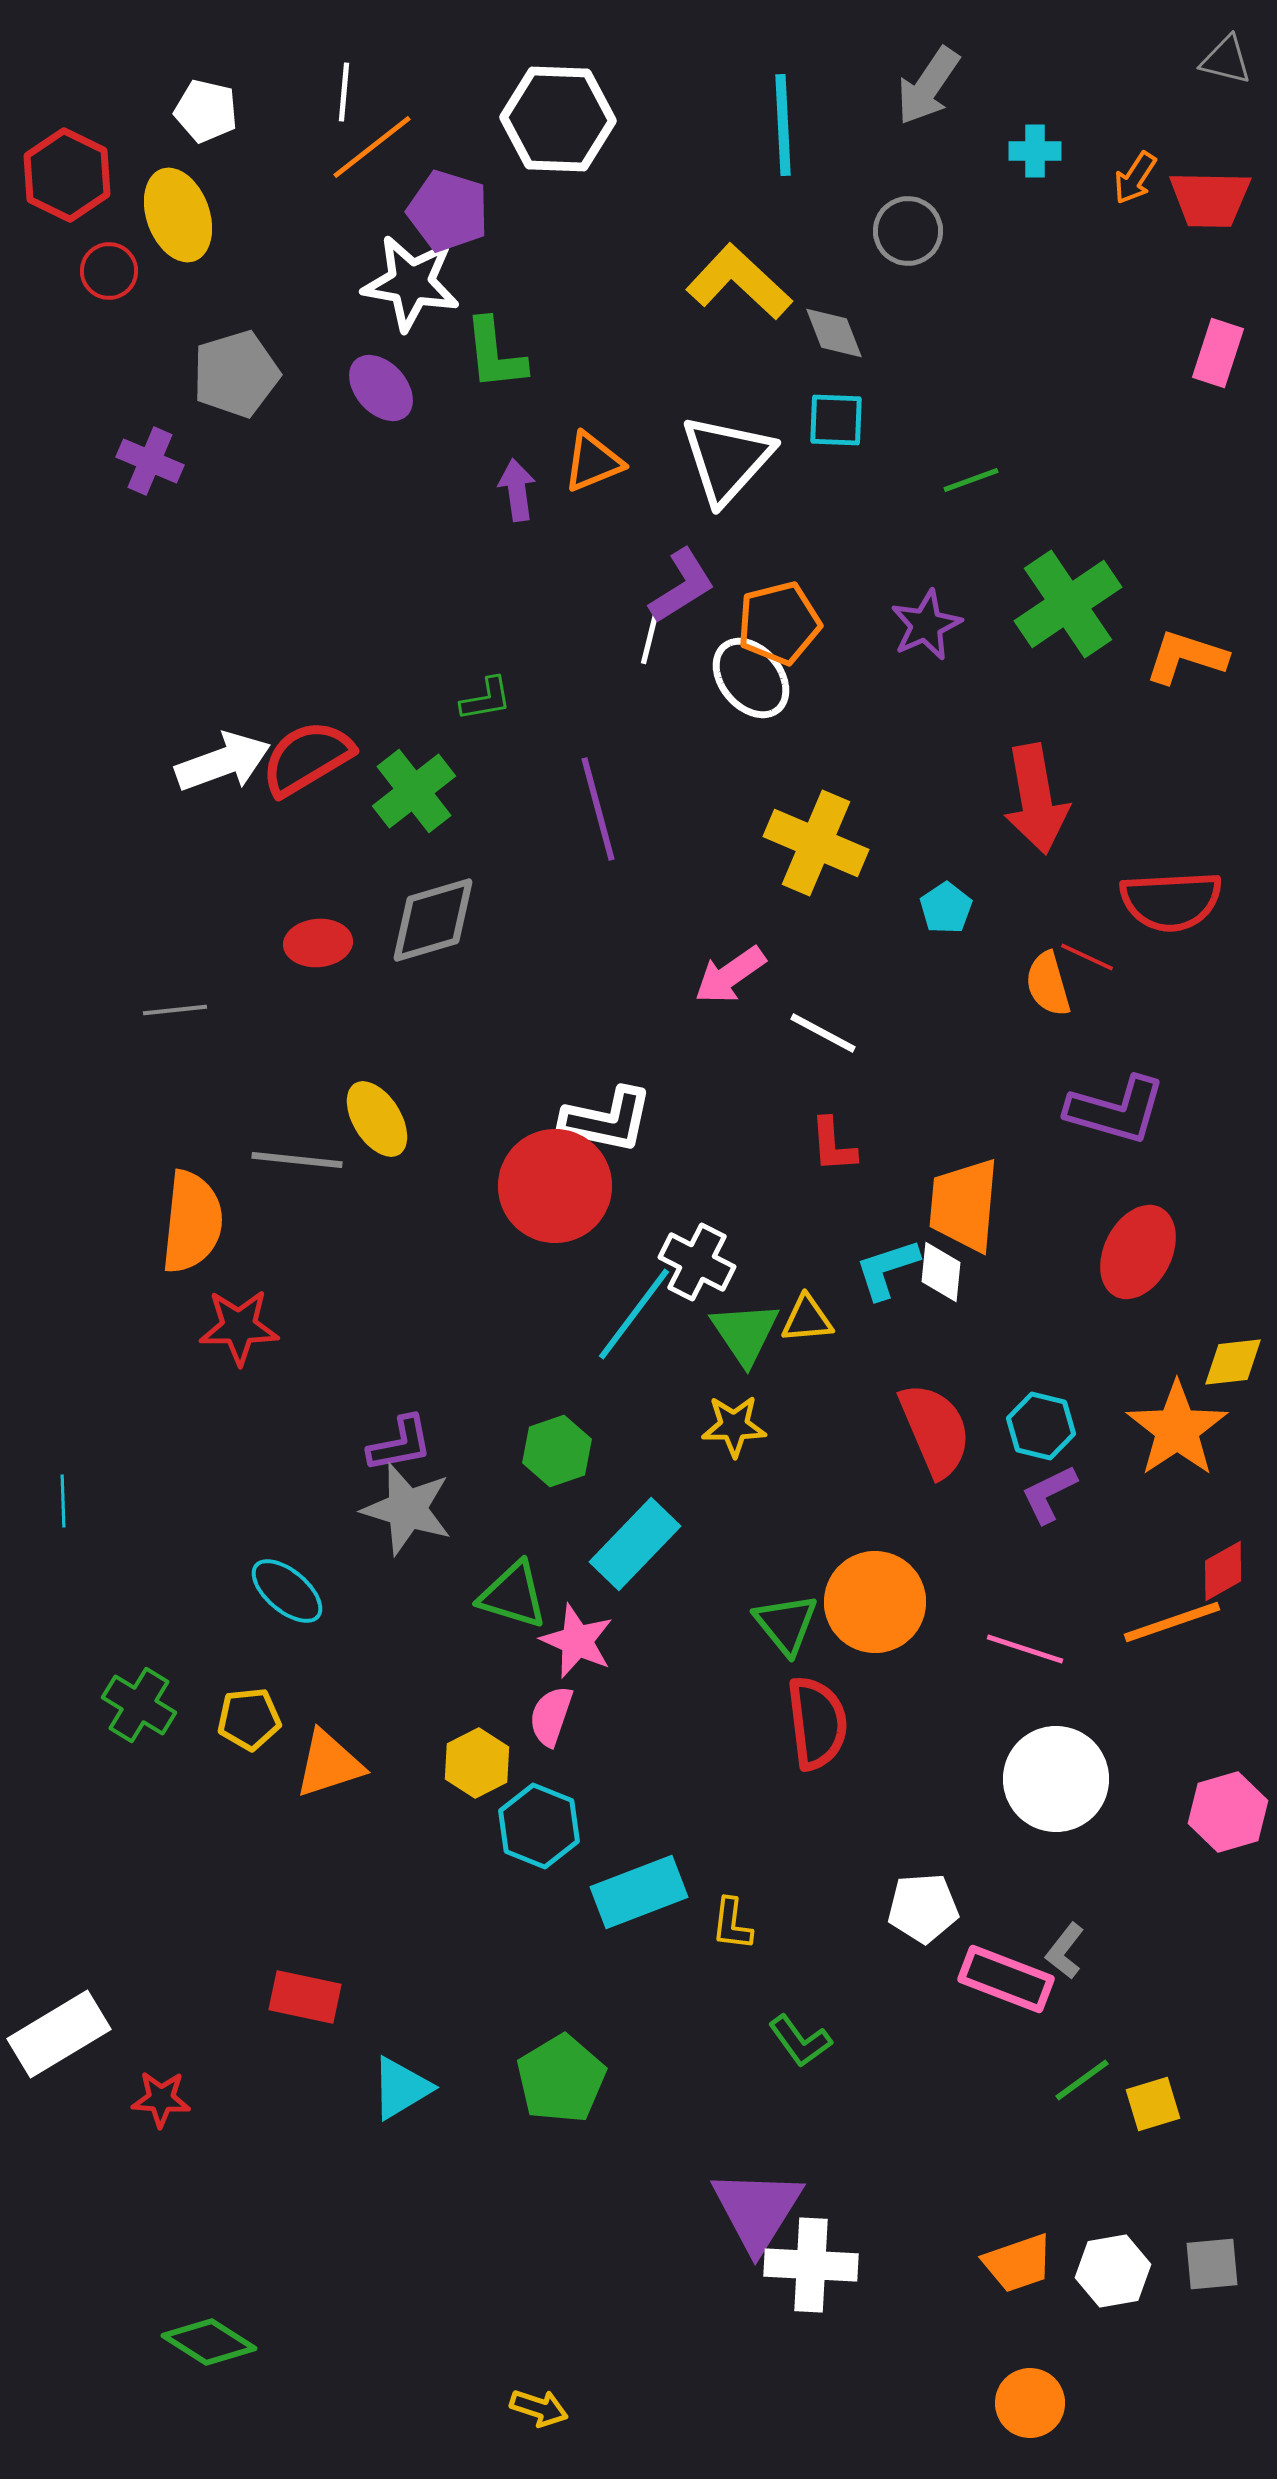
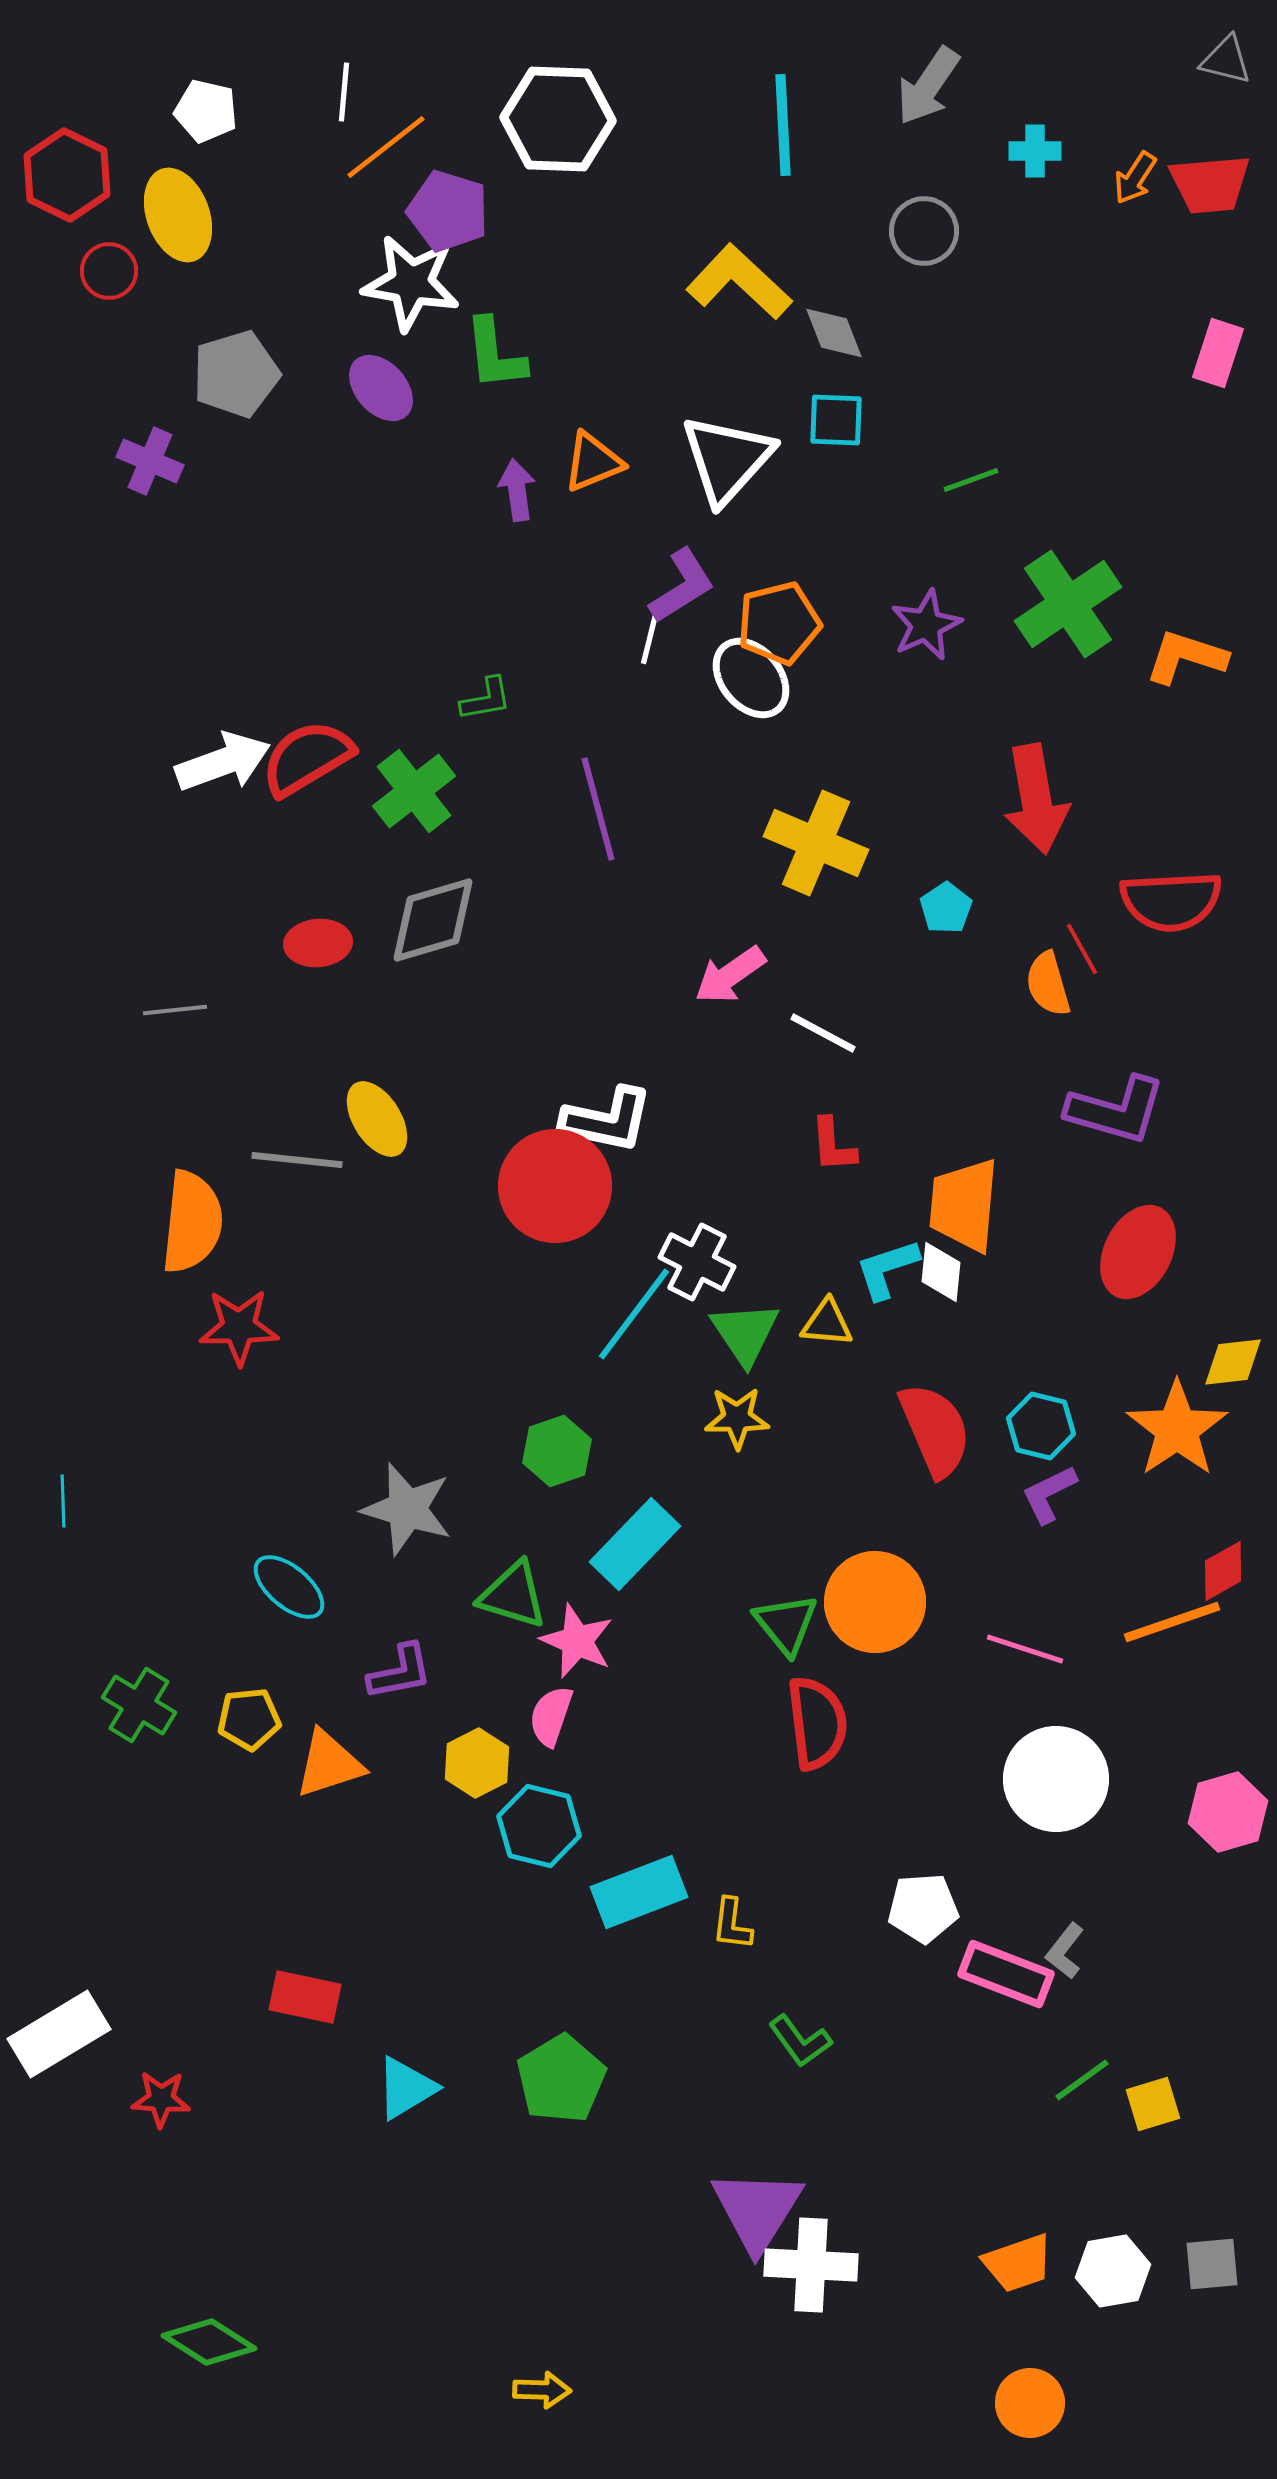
orange line at (372, 147): moved 14 px right
red trapezoid at (1210, 199): moved 15 px up; rotated 6 degrees counterclockwise
gray circle at (908, 231): moved 16 px right
red line at (1087, 957): moved 5 px left, 8 px up; rotated 36 degrees clockwise
yellow triangle at (807, 1319): moved 20 px right, 4 px down; rotated 10 degrees clockwise
yellow star at (734, 1426): moved 3 px right, 8 px up
purple L-shape at (400, 1444): moved 228 px down
cyan ellipse at (287, 1591): moved 2 px right, 4 px up
cyan hexagon at (539, 1826): rotated 8 degrees counterclockwise
pink rectangle at (1006, 1979): moved 5 px up
cyan triangle at (401, 2088): moved 5 px right
yellow arrow at (539, 2408): moved 3 px right, 18 px up; rotated 16 degrees counterclockwise
